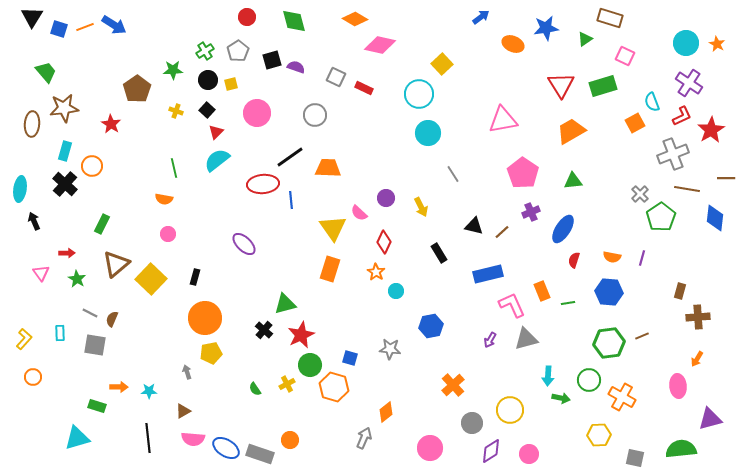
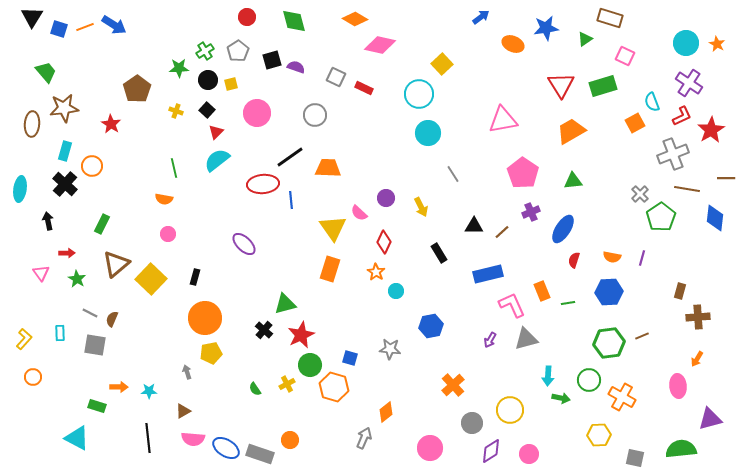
green star at (173, 70): moved 6 px right, 2 px up
black arrow at (34, 221): moved 14 px right; rotated 12 degrees clockwise
black triangle at (474, 226): rotated 12 degrees counterclockwise
blue hexagon at (609, 292): rotated 8 degrees counterclockwise
cyan triangle at (77, 438): rotated 44 degrees clockwise
